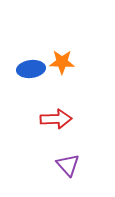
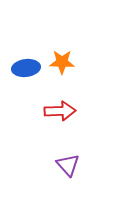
blue ellipse: moved 5 px left, 1 px up
red arrow: moved 4 px right, 8 px up
